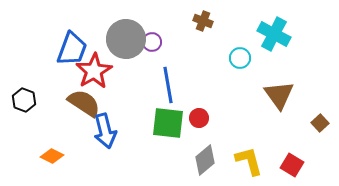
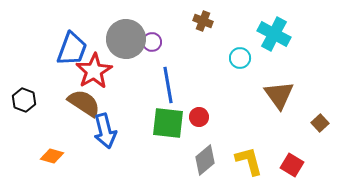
red circle: moved 1 px up
orange diamond: rotated 10 degrees counterclockwise
